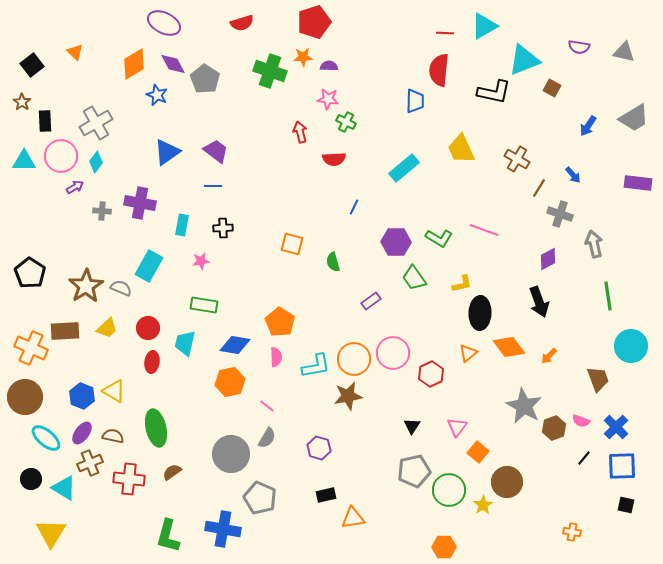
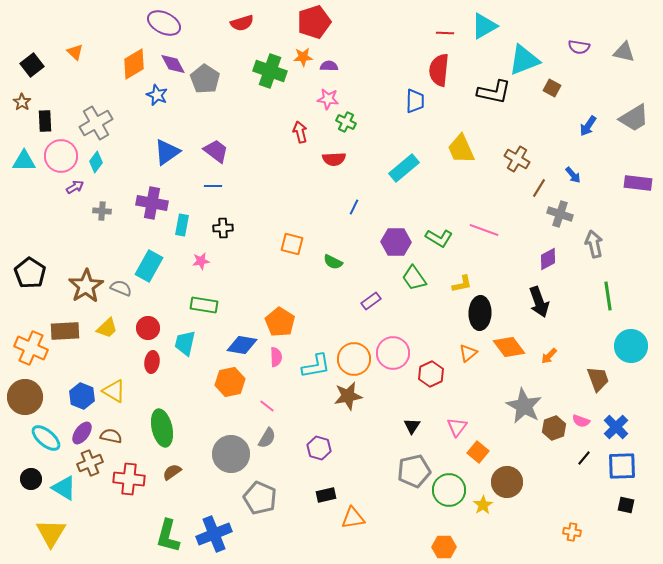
purple cross at (140, 203): moved 12 px right
green semicircle at (333, 262): rotated 48 degrees counterclockwise
blue diamond at (235, 345): moved 7 px right
green ellipse at (156, 428): moved 6 px right
brown semicircle at (113, 436): moved 2 px left
blue cross at (223, 529): moved 9 px left, 5 px down; rotated 32 degrees counterclockwise
